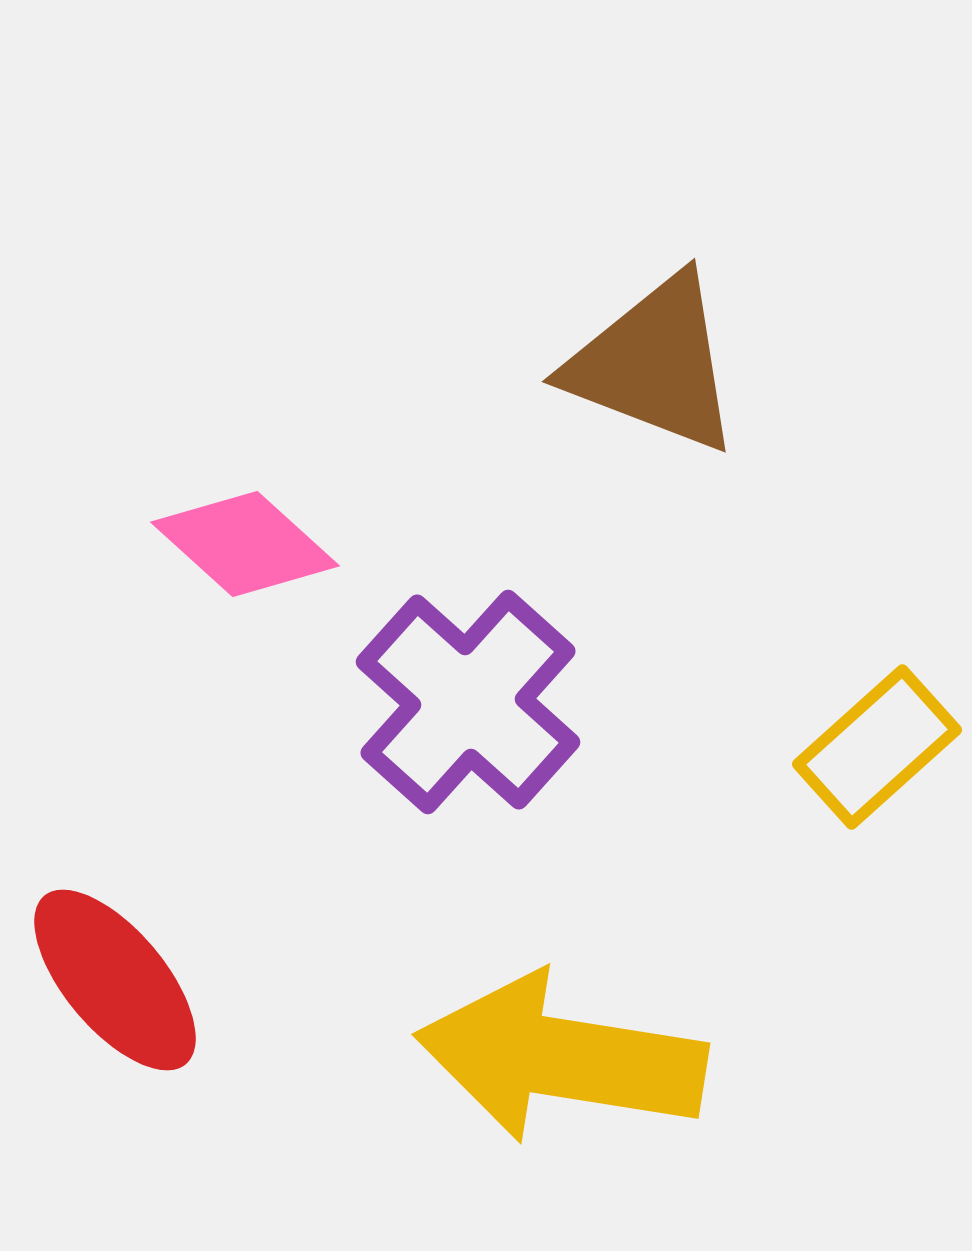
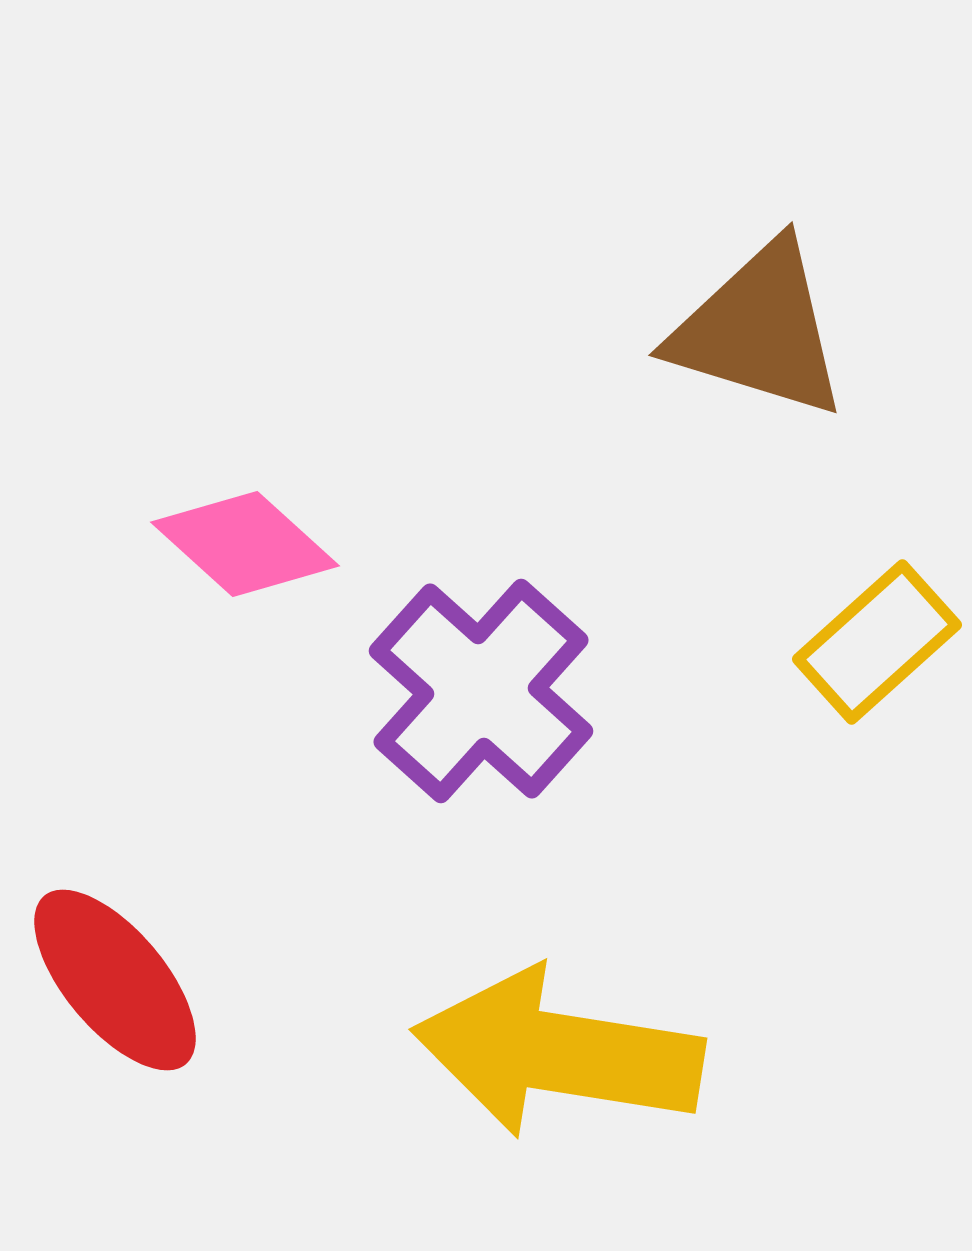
brown triangle: moved 105 px right, 34 px up; rotated 4 degrees counterclockwise
purple cross: moved 13 px right, 11 px up
yellow rectangle: moved 105 px up
yellow arrow: moved 3 px left, 5 px up
